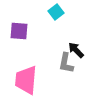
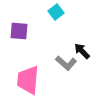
black arrow: moved 6 px right, 1 px down
gray L-shape: rotated 60 degrees counterclockwise
pink trapezoid: moved 2 px right
